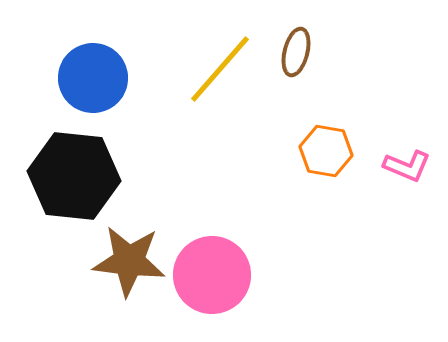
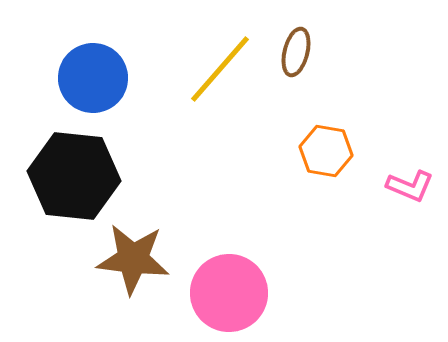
pink L-shape: moved 3 px right, 20 px down
brown star: moved 4 px right, 2 px up
pink circle: moved 17 px right, 18 px down
